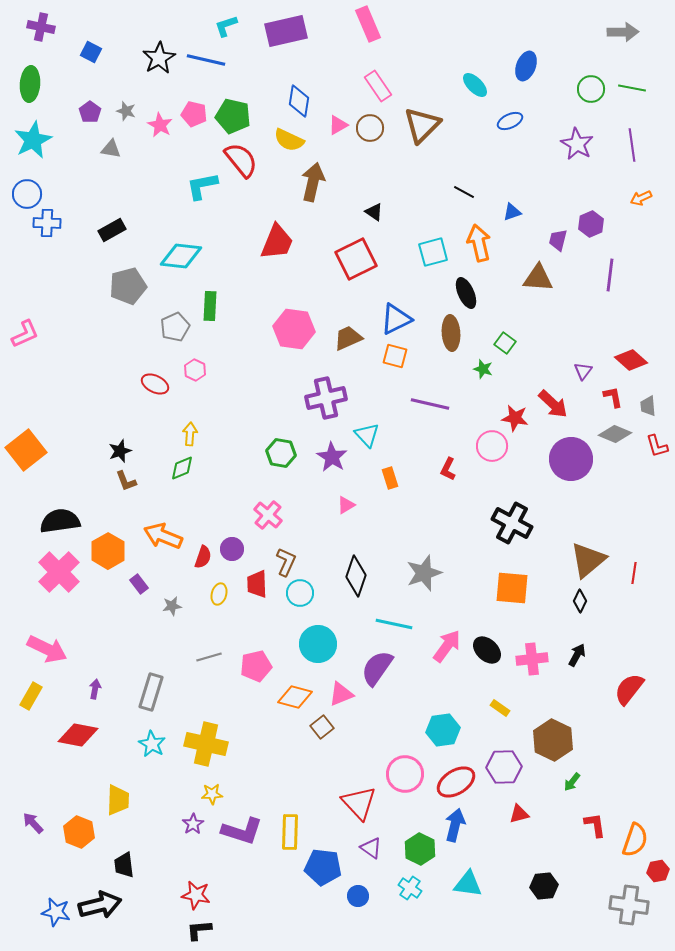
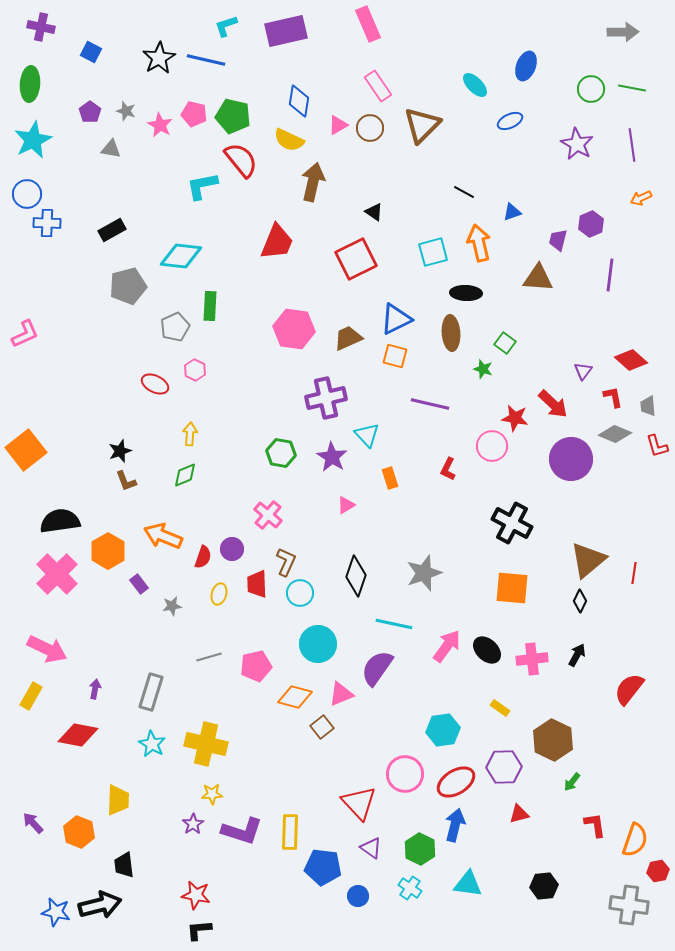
black ellipse at (466, 293): rotated 64 degrees counterclockwise
green diamond at (182, 468): moved 3 px right, 7 px down
pink cross at (59, 572): moved 2 px left, 2 px down
